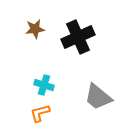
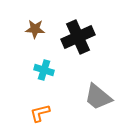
brown star: rotated 12 degrees clockwise
cyan cross: moved 15 px up
